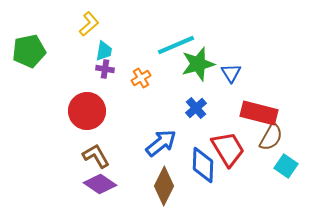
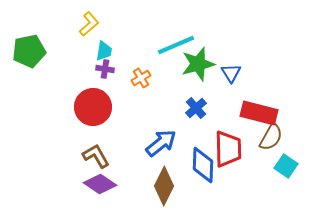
red circle: moved 6 px right, 4 px up
red trapezoid: rotated 30 degrees clockwise
